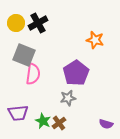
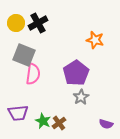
gray star: moved 13 px right, 1 px up; rotated 21 degrees counterclockwise
